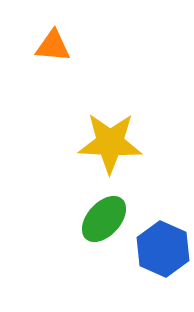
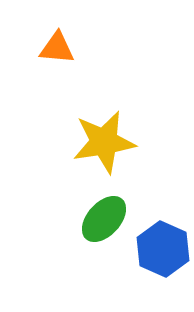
orange triangle: moved 4 px right, 2 px down
yellow star: moved 6 px left, 1 px up; rotated 12 degrees counterclockwise
